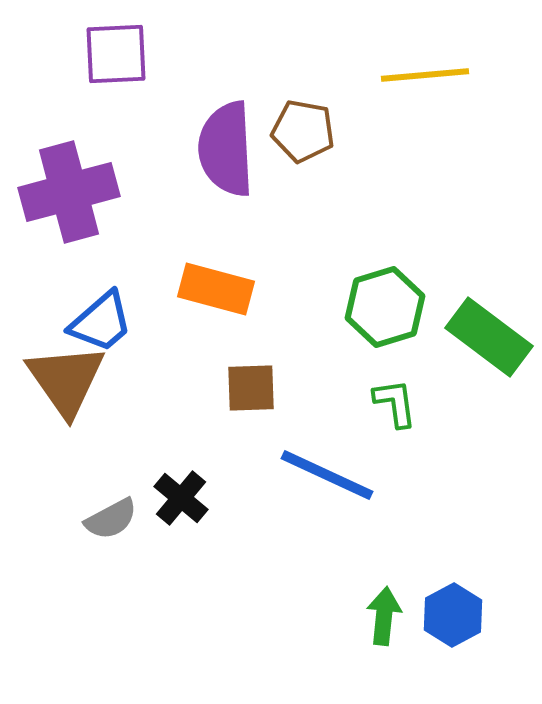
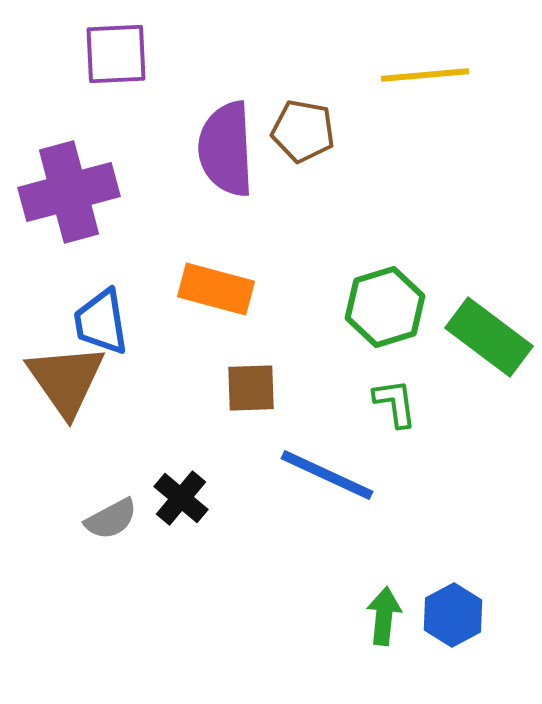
blue trapezoid: rotated 122 degrees clockwise
